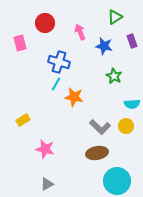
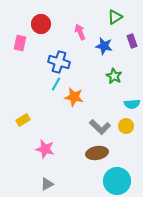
red circle: moved 4 px left, 1 px down
pink rectangle: rotated 28 degrees clockwise
